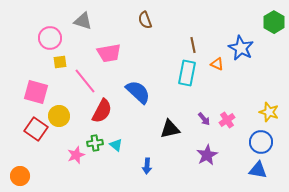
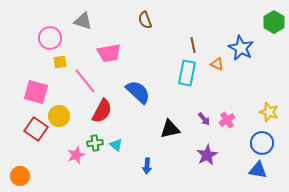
blue circle: moved 1 px right, 1 px down
